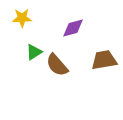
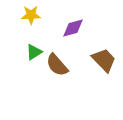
yellow star: moved 9 px right, 3 px up
brown trapezoid: rotated 56 degrees clockwise
